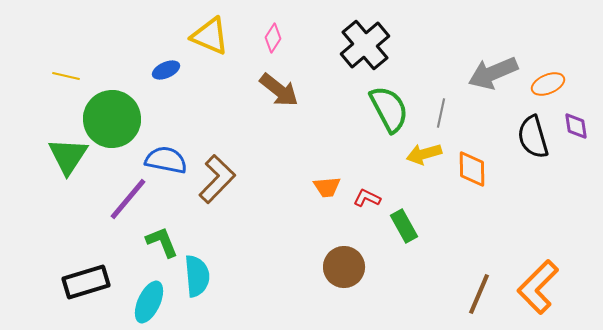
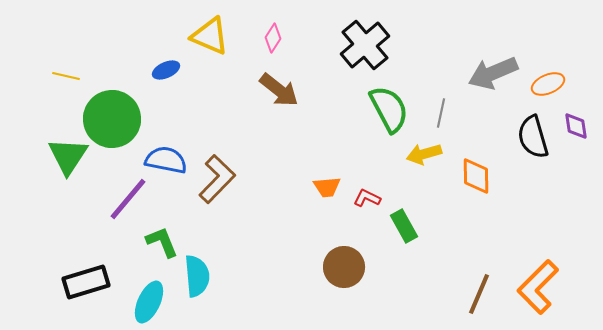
orange diamond: moved 4 px right, 7 px down
